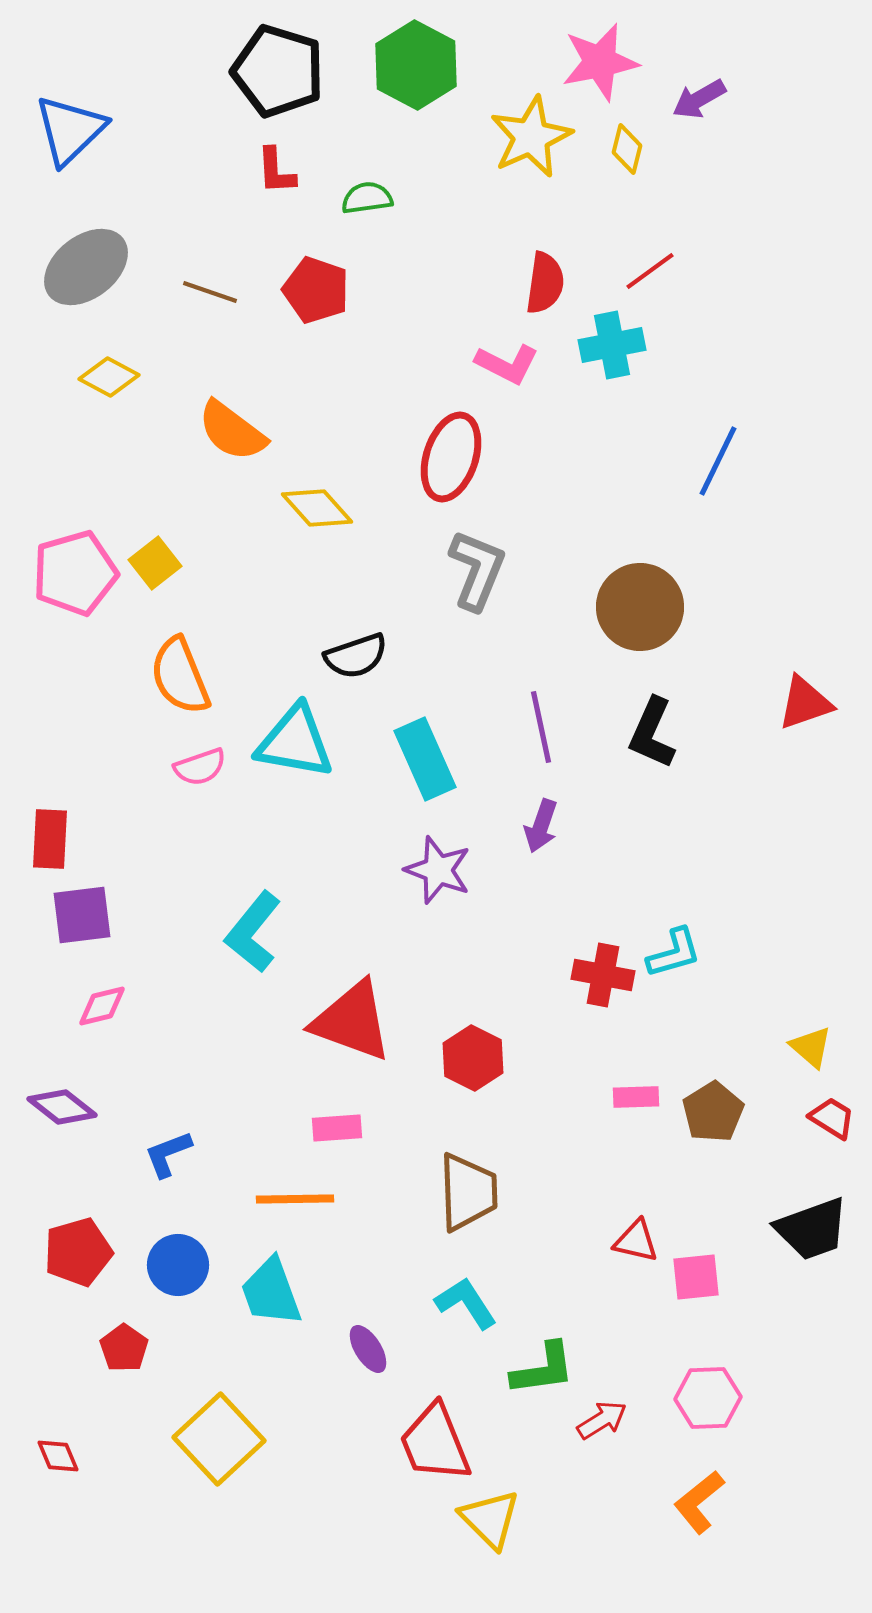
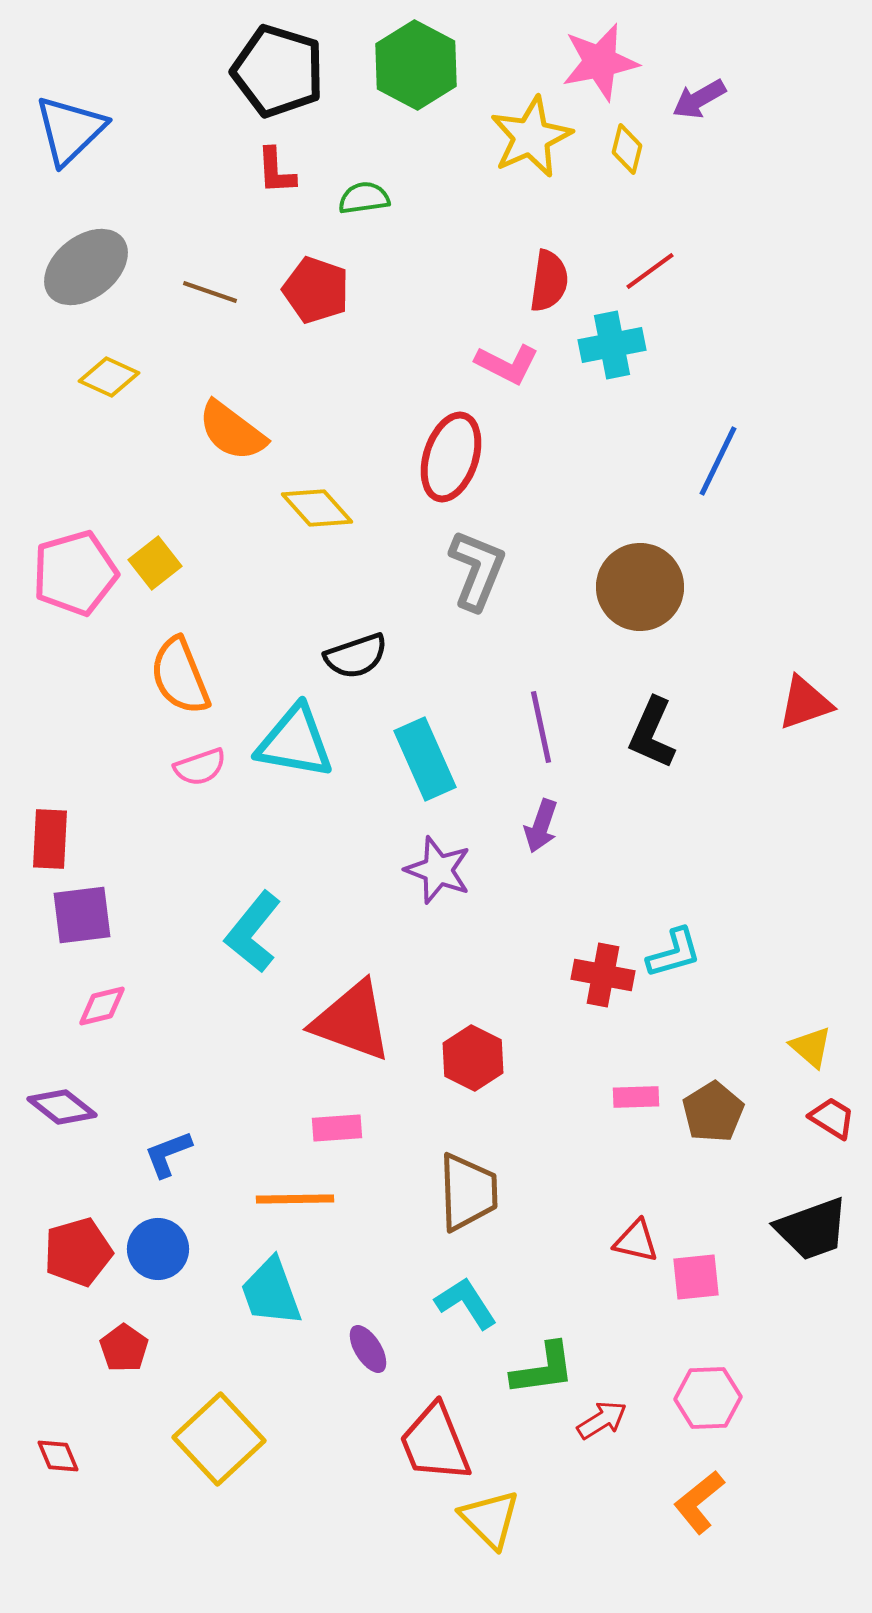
green semicircle at (367, 198): moved 3 px left
red semicircle at (545, 283): moved 4 px right, 2 px up
yellow diamond at (109, 377): rotated 4 degrees counterclockwise
brown circle at (640, 607): moved 20 px up
blue circle at (178, 1265): moved 20 px left, 16 px up
